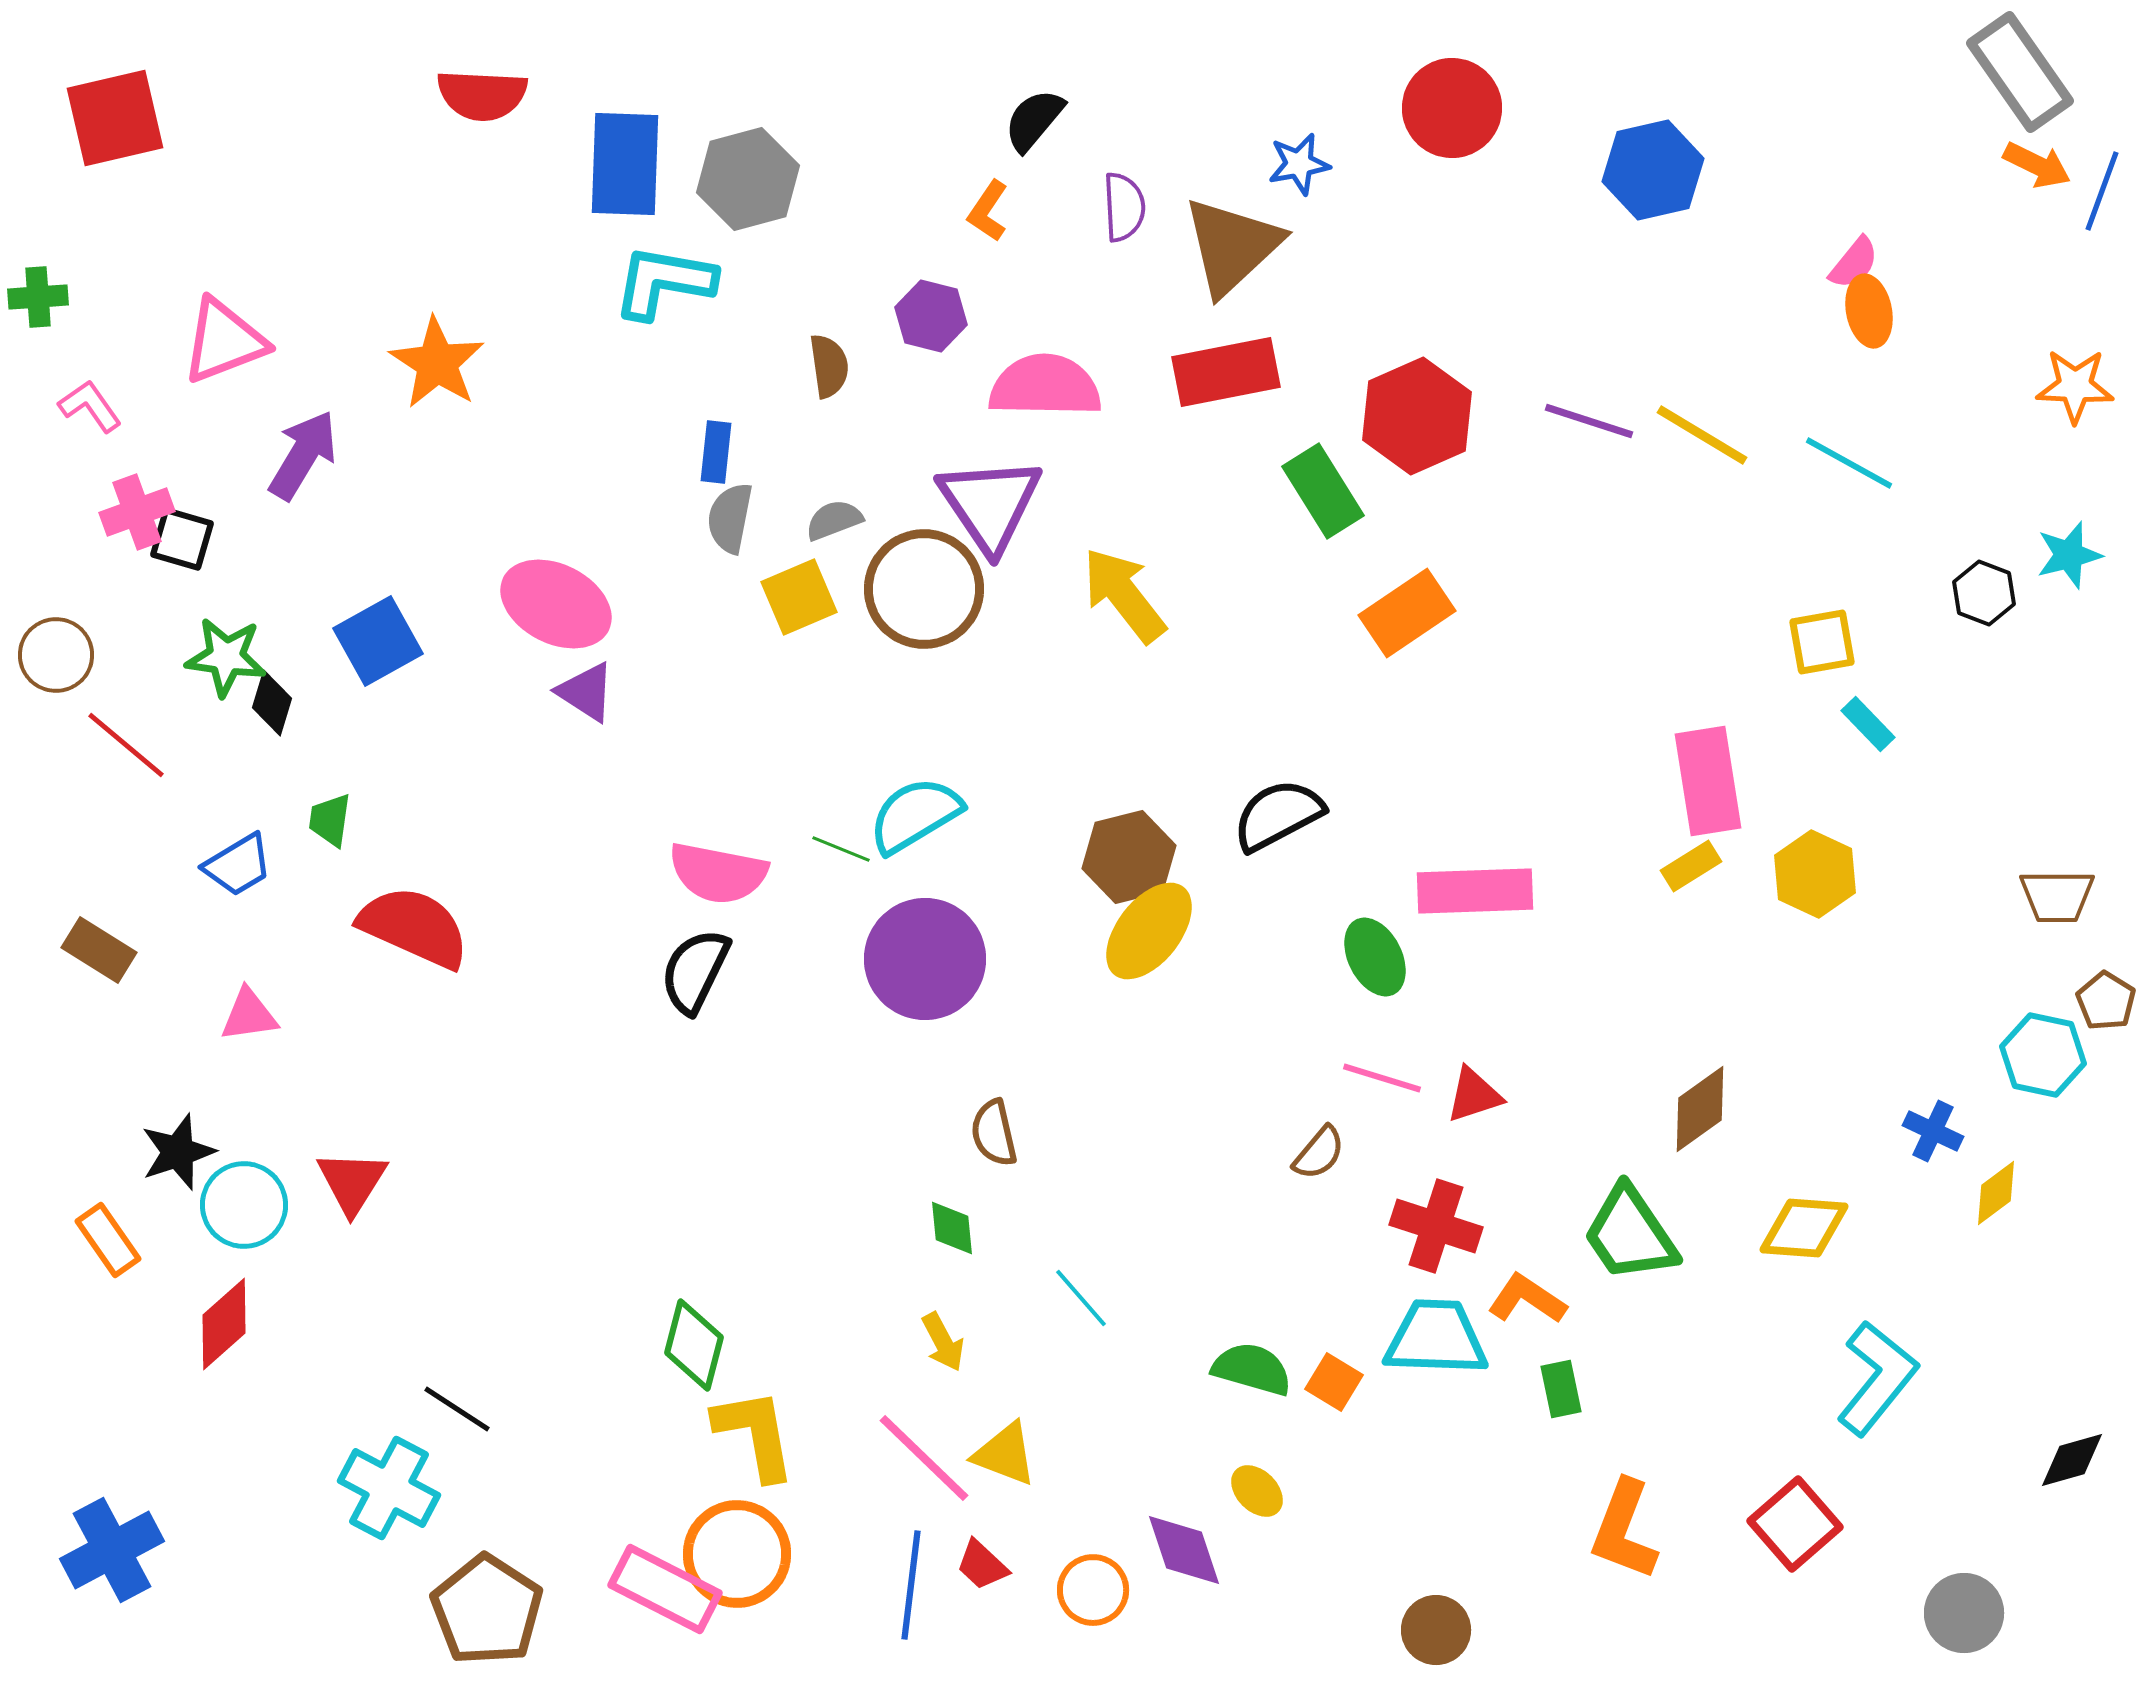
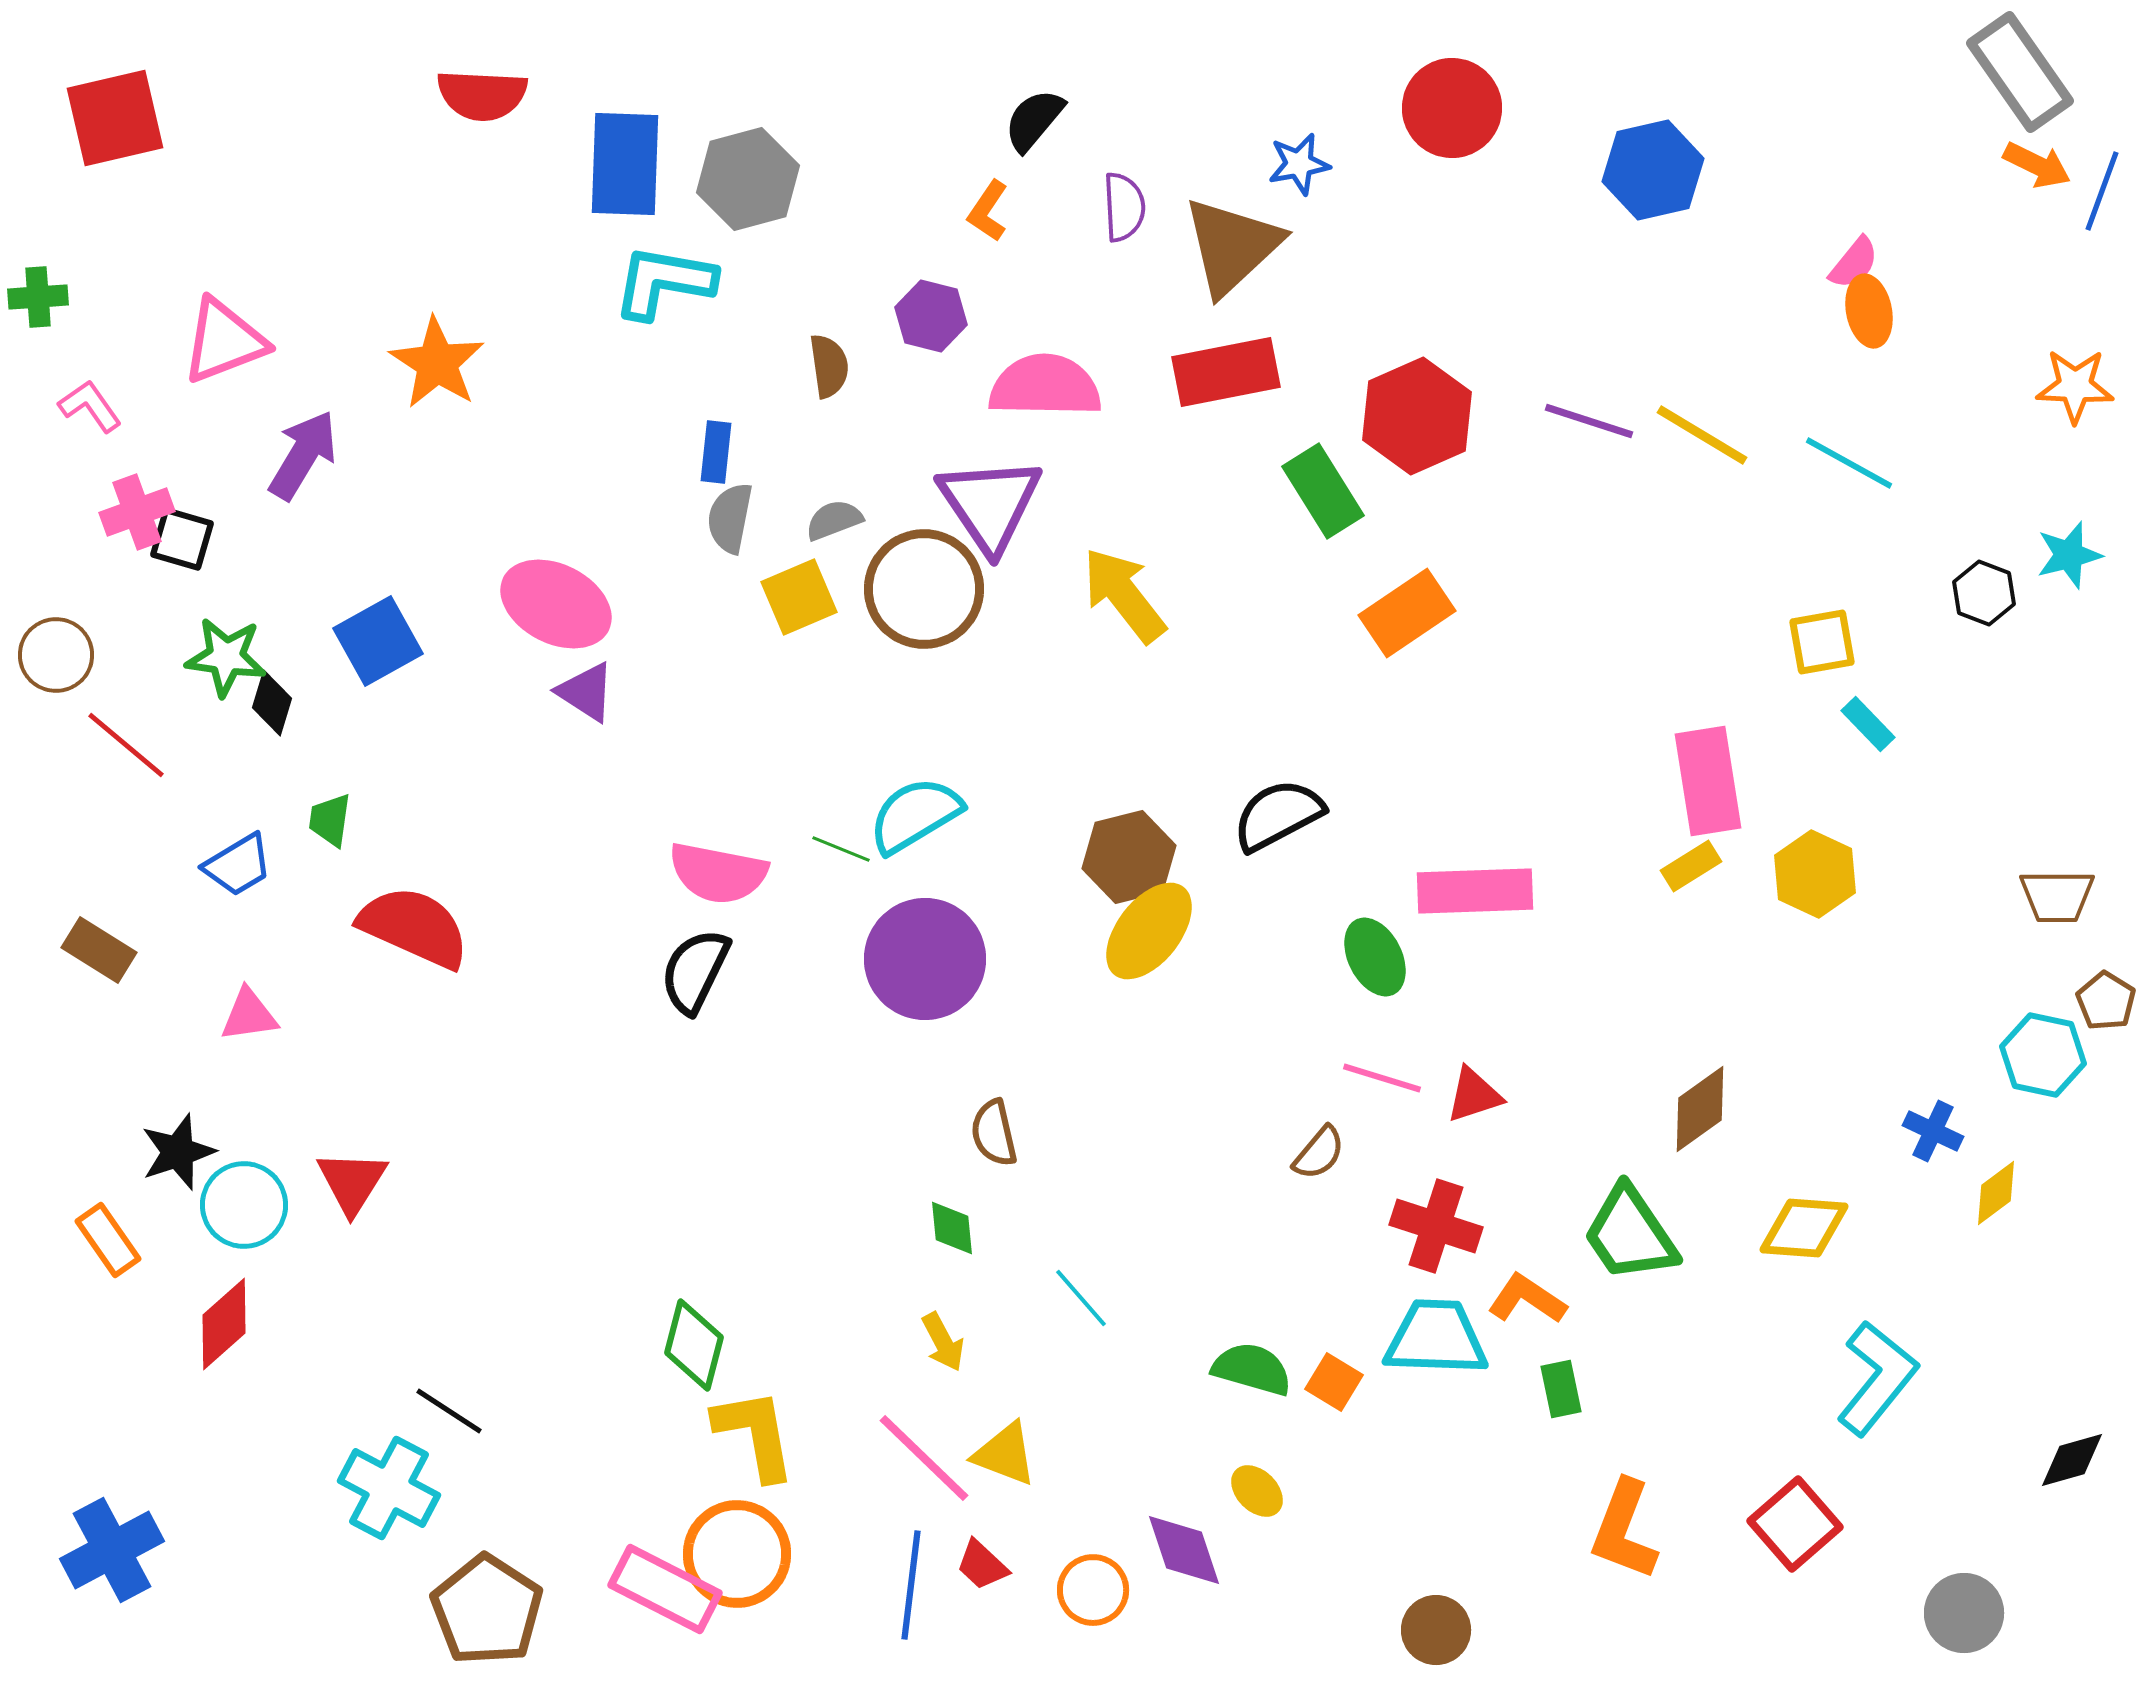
black line at (457, 1409): moved 8 px left, 2 px down
